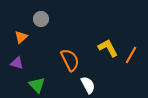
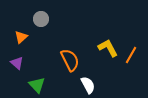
purple triangle: rotated 24 degrees clockwise
